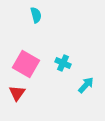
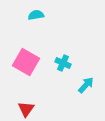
cyan semicircle: rotated 84 degrees counterclockwise
pink square: moved 2 px up
red triangle: moved 9 px right, 16 px down
